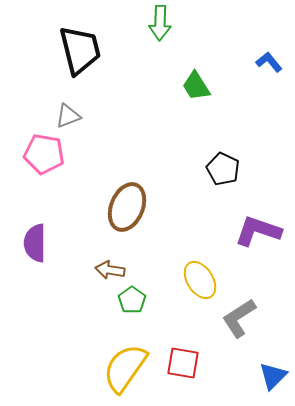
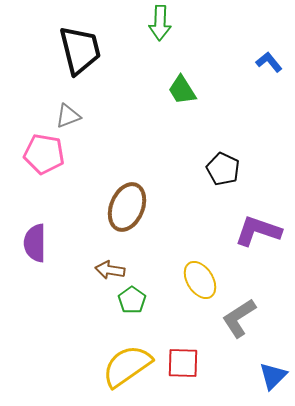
green trapezoid: moved 14 px left, 4 px down
red square: rotated 8 degrees counterclockwise
yellow semicircle: moved 2 px right, 2 px up; rotated 20 degrees clockwise
